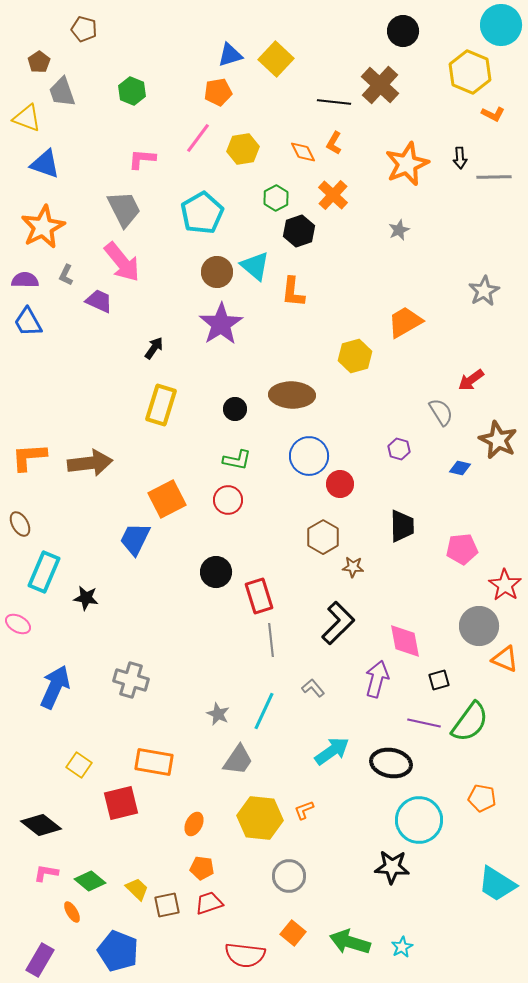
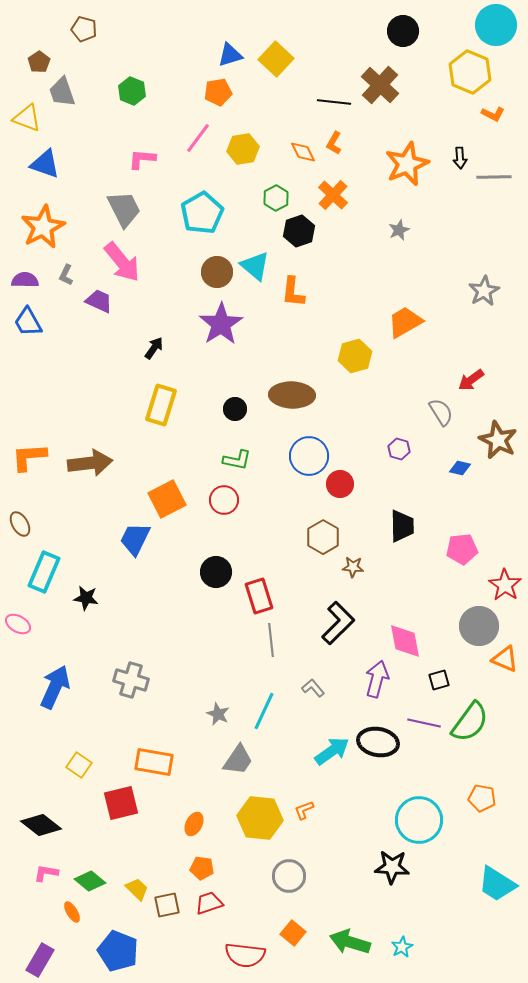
cyan circle at (501, 25): moved 5 px left
red circle at (228, 500): moved 4 px left
black ellipse at (391, 763): moved 13 px left, 21 px up
